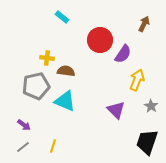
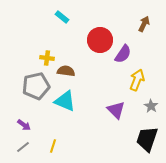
black trapezoid: moved 3 px up
